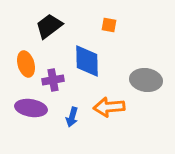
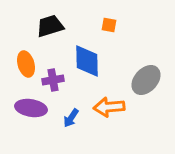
black trapezoid: moved 1 px right; rotated 20 degrees clockwise
gray ellipse: rotated 56 degrees counterclockwise
blue arrow: moved 1 px left, 1 px down; rotated 18 degrees clockwise
